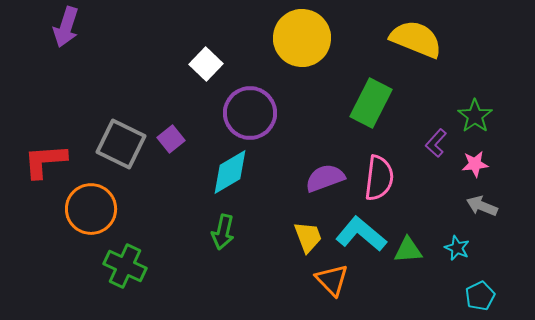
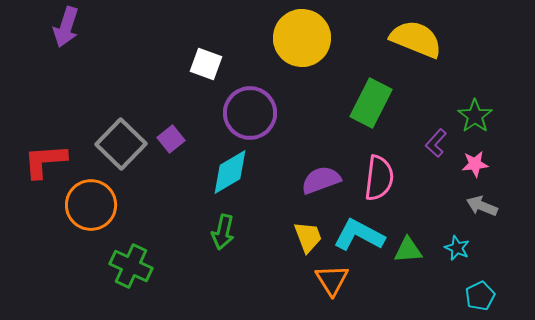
white square: rotated 24 degrees counterclockwise
gray square: rotated 18 degrees clockwise
purple semicircle: moved 4 px left, 2 px down
orange circle: moved 4 px up
cyan L-shape: moved 2 px left, 1 px down; rotated 12 degrees counterclockwise
green cross: moved 6 px right
orange triangle: rotated 12 degrees clockwise
